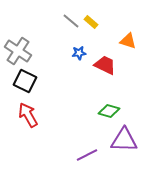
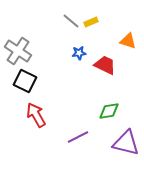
yellow rectangle: rotated 64 degrees counterclockwise
green diamond: rotated 25 degrees counterclockwise
red arrow: moved 8 px right
purple triangle: moved 2 px right, 3 px down; rotated 12 degrees clockwise
purple line: moved 9 px left, 18 px up
